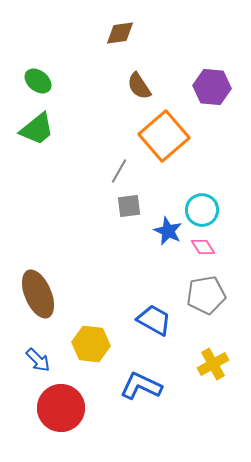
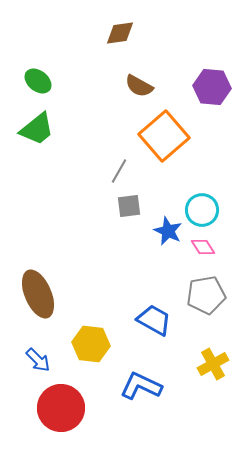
brown semicircle: rotated 28 degrees counterclockwise
